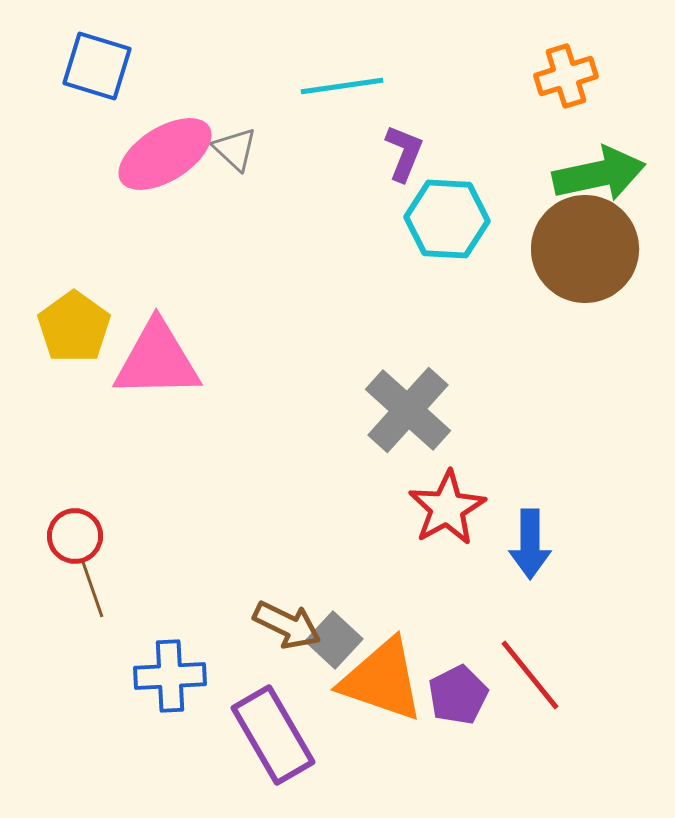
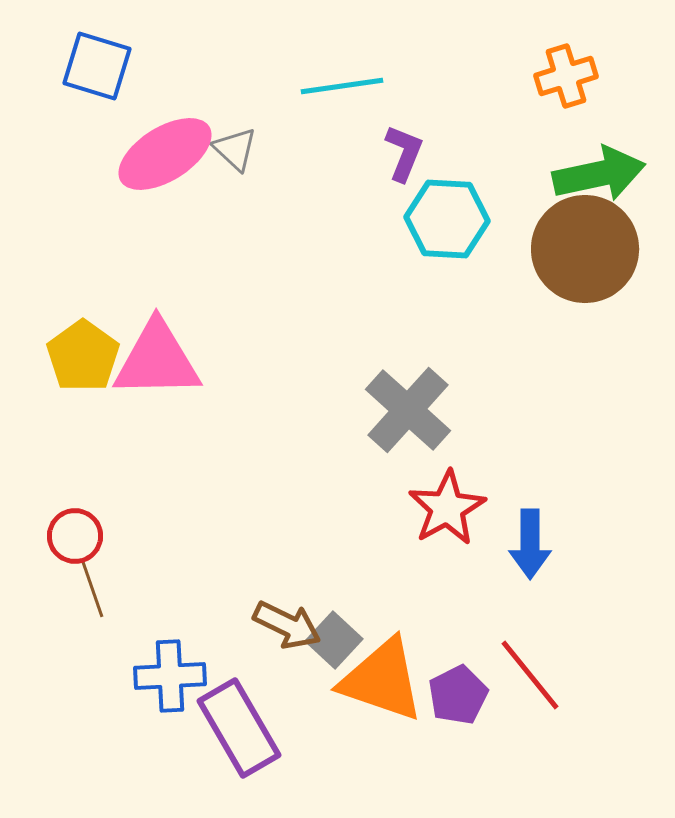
yellow pentagon: moved 9 px right, 29 px down
purple rectangle: moved 34 px left, 7 px up
